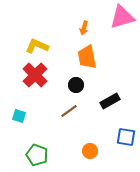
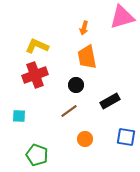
red cross: rotated 25 degrees clockwise
cyan square: rotated 16 degrees counterclockwise
orange circle: moved 5 px left, 12 px up
